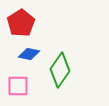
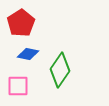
blue diamond: moved 1 px left
